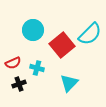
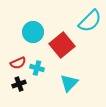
cyan circle: moved 2 px down
cyan semicircle: moved 13 px up
red semicircle: moved 5 px right
